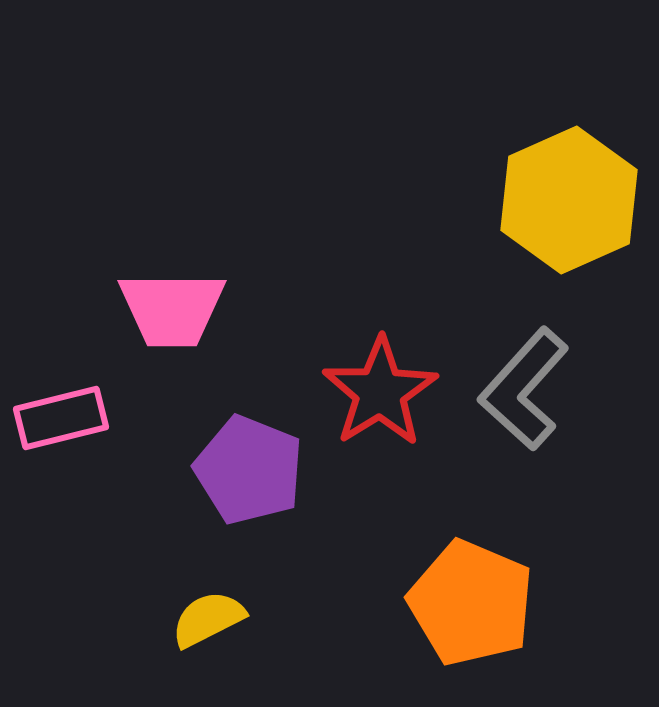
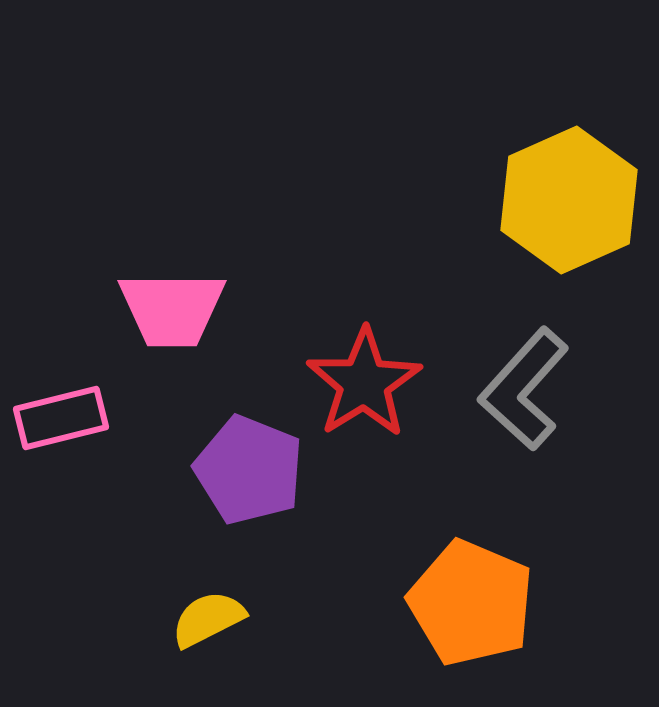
red star: moved 16 px left, 9 px up
